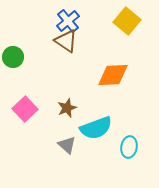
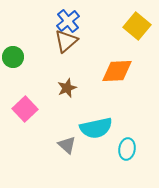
yellow square: moved 10 px right, 5 px down
brown triangle: rotated 45 degrees clockwise
orange diamond: moved 4 px right, 4 px up
brown star: moved 20 px up
cyan semicircle: rotated 8 degrees clockwise
cyan ellipse: moved 2 px left, 2 px down
